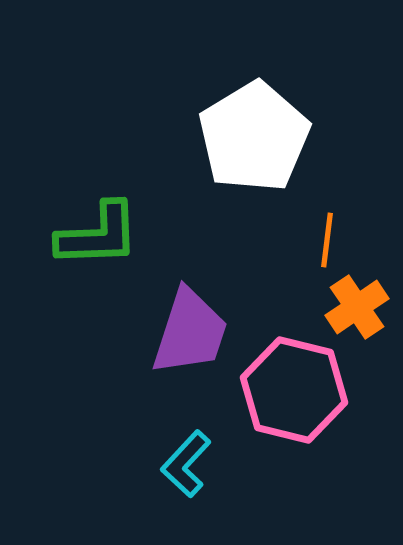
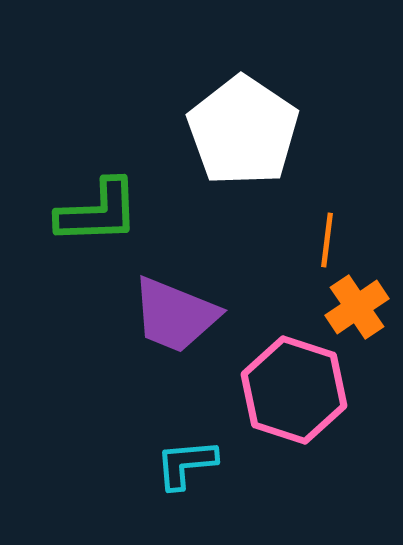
white pentagon: moved 11 px left, 6 px up; rotated 7 degrees counterclockwise
green L-shape: moved 23 px up
purple trapezoid: moved 15 px left, 17 px up; rotated 94 degrees clockwise
pink hexagon: rotated 4 degrees clockwise
cyan L-shape: rotated 42 degrees clockwise
